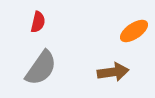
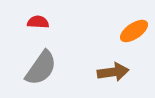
red semicircle: rotated 100 degrees counterclockwise
